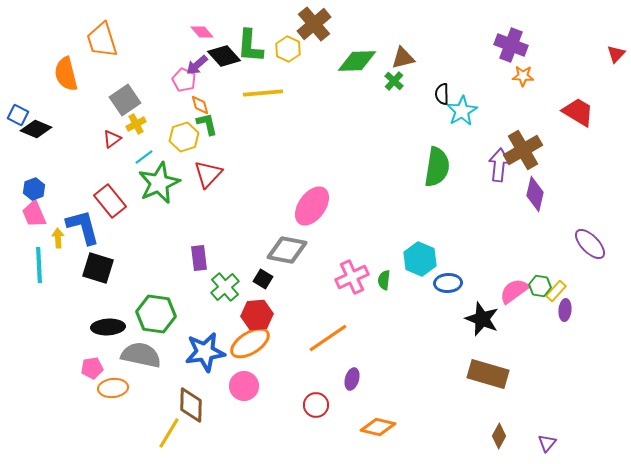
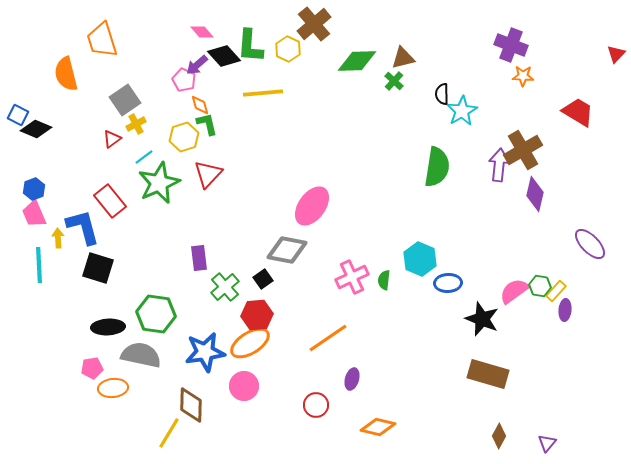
black square at (263, 279): rotated 24 degrees clockwise
